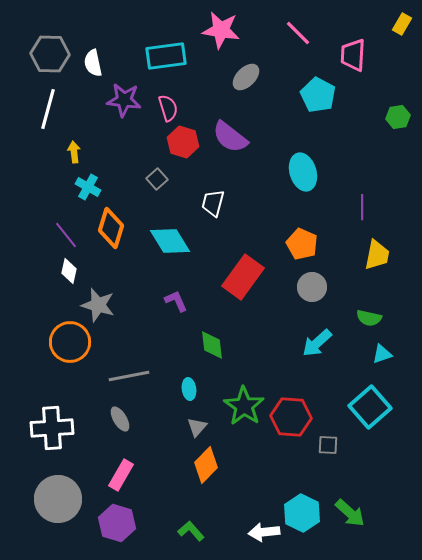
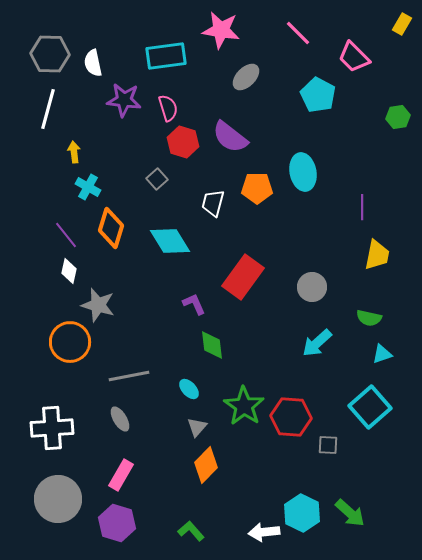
pink trapezoid at (353, 55): moved 1 px right, 2 px down; rotated 48 degrees counterclockwise
cyan ellipse at (303, 172): rotated 6 degrees clockwise
orange pentagon at (302, 244): moved 45 px left, 56 px up; rotated 24 degrees counterclockwise
purple L-shape at (176, 301): moved 18 px right, 3 px down
cyan ellipse at (189, 389): rotated 35 degrees counterclockwise
